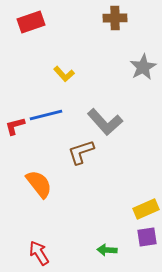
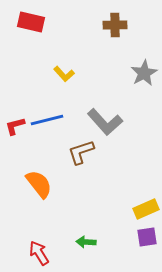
brown cross: moved 7 px down
red rectangle: rotated 32 degrees clockwise
gray star: moved 1 px right, 6 px down
blue line: moved 1 px right, 5 px down
green arrow: moved 21 px left, 8 px up
